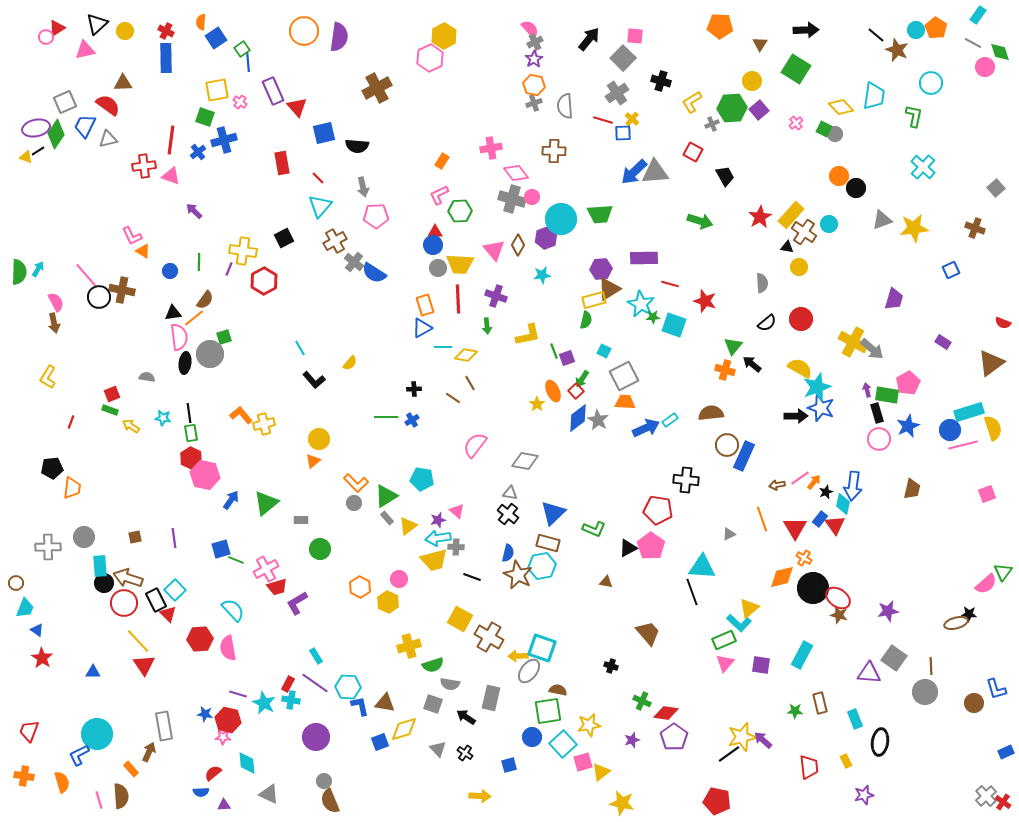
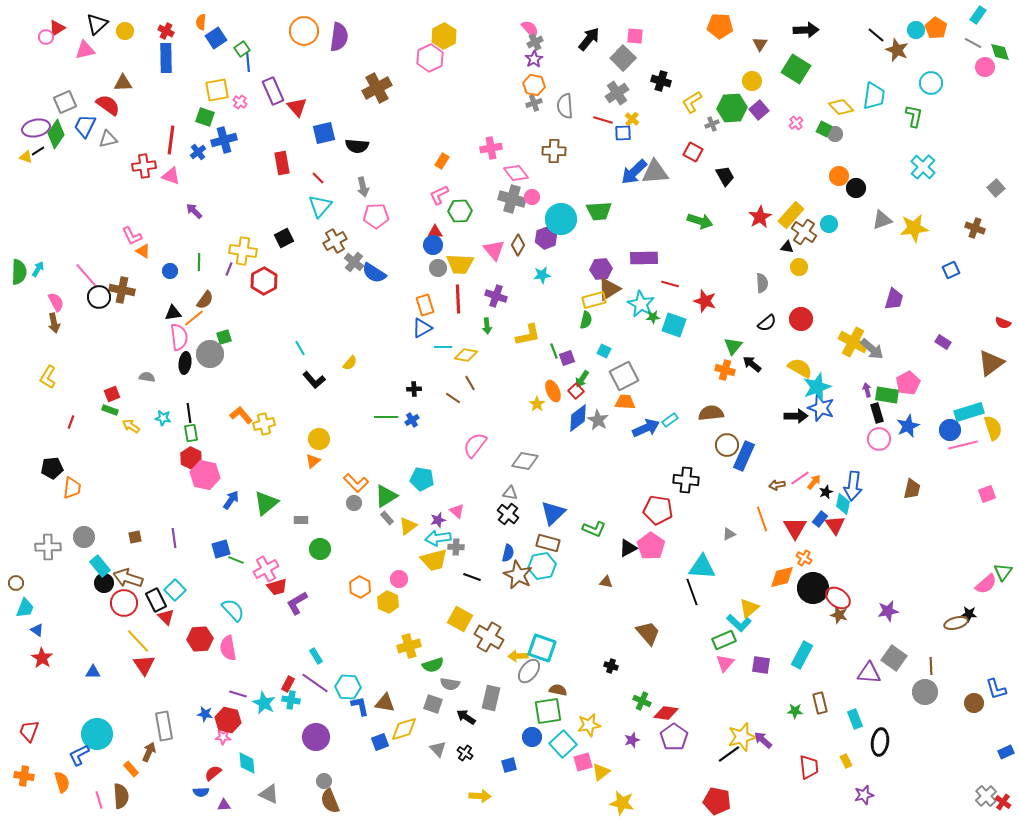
green trapezoid at (600, 214): moved 1 px left, 3 px up
cyan rectangle at (100, 566): rotated 35 degrees counterclockwise
red triangle at (168, 614): moved 2 px left, 3 px down
